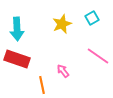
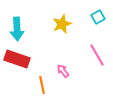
cyan square: moved 6 px right, 1 px up
pink line: moved 1 px left, 1 px up; rotated 25 degrees clockwise
